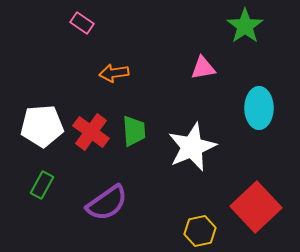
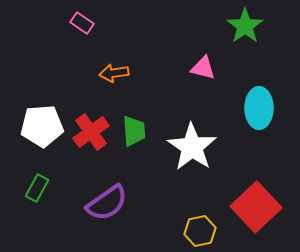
pink triangle: rotated 24 degrees clockwise
red cross: rotated 18 degrees clockwise
white star: rotated 15 degrees counterclockwise
green rectangle: moved 5 px left, 3 px down
